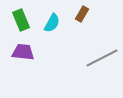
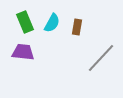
brown rectangle: moved 5 px left, 13 px down; rotated 21 degrees counterclockwise
green rectangle: moved 4 px right, 2 px down
gray line: moved 1 px left; rotated 20 degrees counterclockwise
